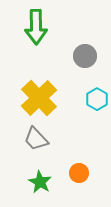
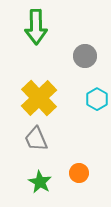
gray trapezoid: rotated 20 degrees clockwise
